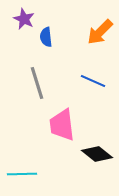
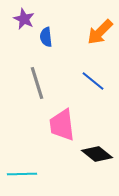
blue line: rotated 15 degrees clockwise
